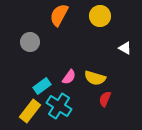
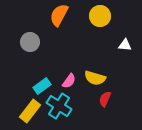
white triangle: moved 3 px up; rotated 24 degrees counterclockwise
pink semicircle: moved 4 px down
